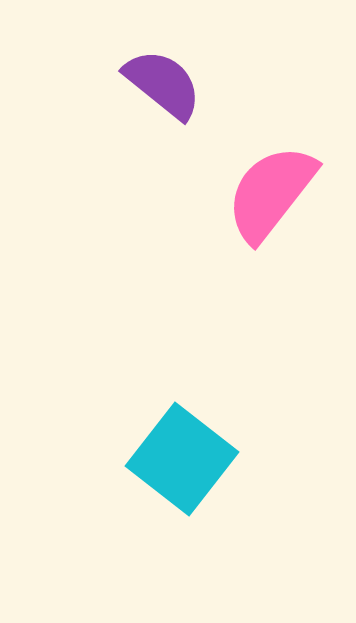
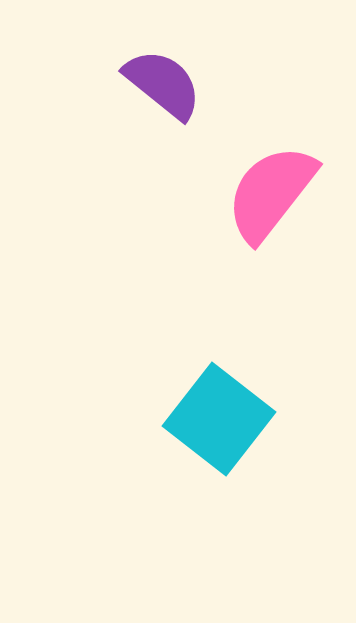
cyan square: moved 37 px right, 40 px up
